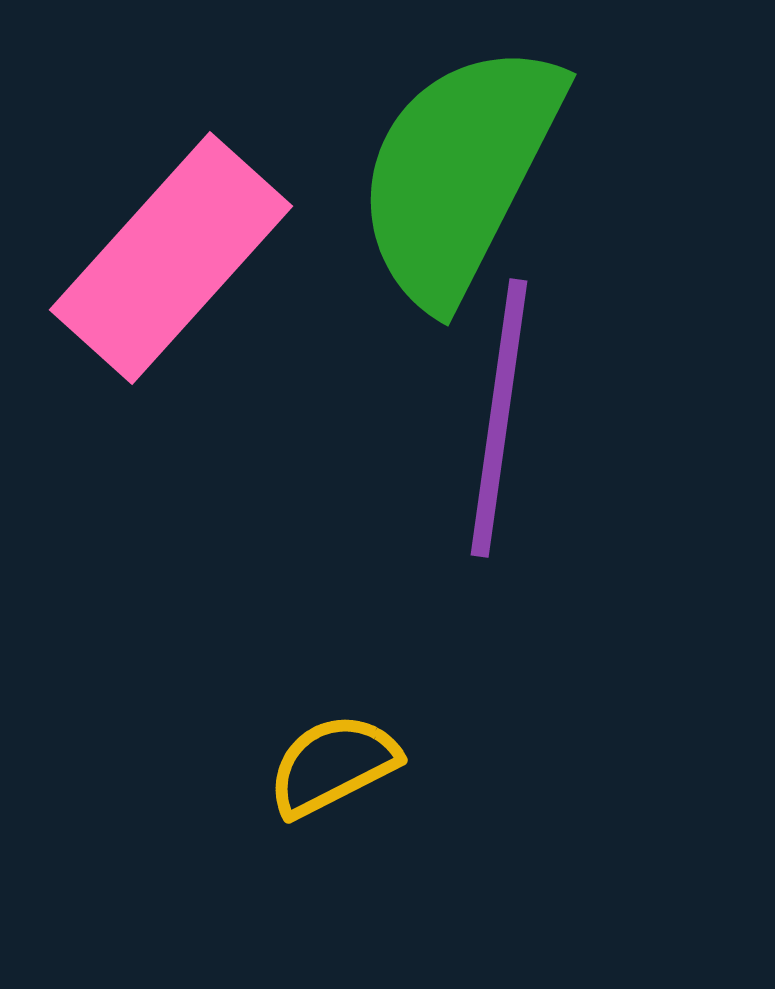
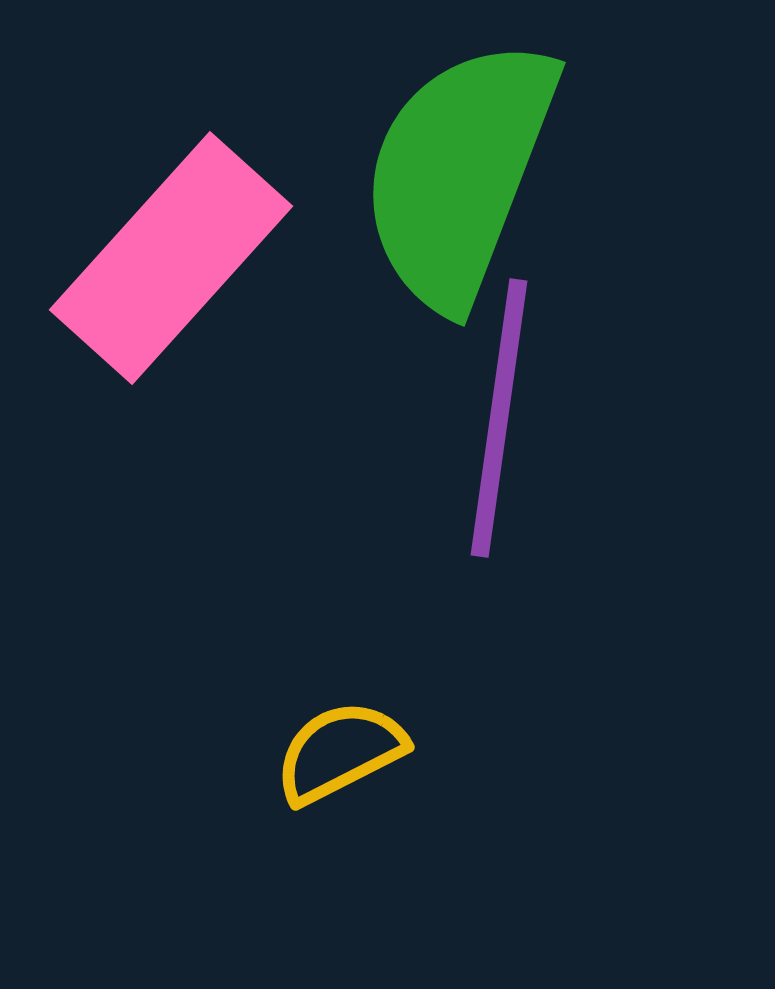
green semicircle: rotated 6 degrees counterclockwise
yellow semicircle: moved 7 px right, 13 px up
